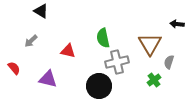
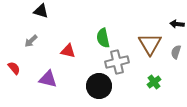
black triangle: rotated 14 degrees counterclockwise
gray semicircle: moved 7 px right, 10 px up
green cross: moved 2 px down
